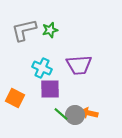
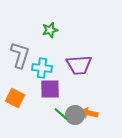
gray L-shape: moved 4 px left, 25 px down; rotated 120 degrees clockwise
cyan cross: rotated 18 degrees counterclockwise
